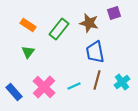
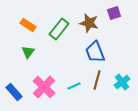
blue trapezoid: rotated 10 degrees counterclockwise
